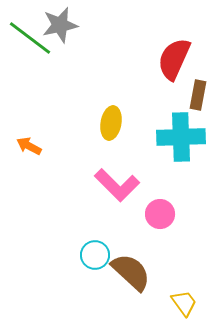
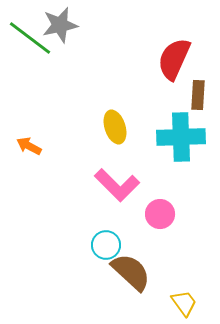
brown rectangle: rotated 8 degrees counterclockwise
yellow ellipse: moved 4 px right, 4 px down; rotated 28 degrees counterclockwise
cyan circle: moved 11 px right, 10 px up
